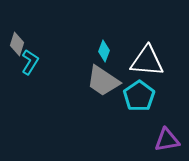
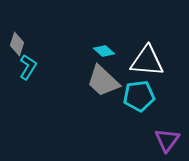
cyan diamond: rotated 70 degrees counterclockwise
cyan L-shape: moved 2 px left, 5 px down
gray trapezoid: rotated 9 degrees clockwise
cyan pentagon: rotated 28 degrees clockwise
purple triangle: rotated 44 degrees counterclockwise
